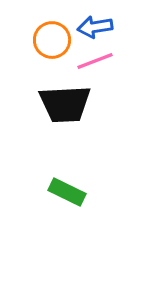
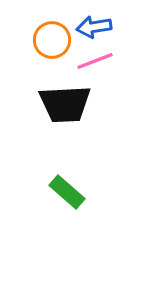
blue arrow: moved 1 px left
green rectangle: rotated 15 degrees clockwise
